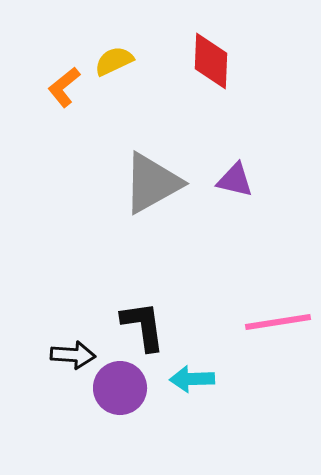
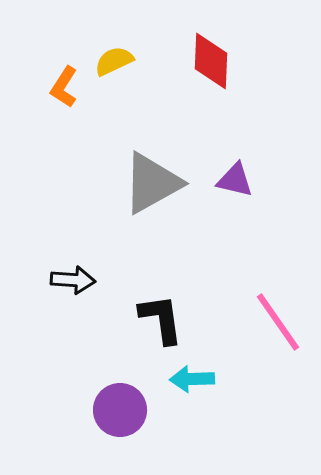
orange L-shape: rotated 18 degrees counterclockwise
pink line: rotated 64 degrees clockwise
black L-shape: moved 18 px right, 7 px up
black arrow: moved 75 px up
purple circle: moved 22 px down
